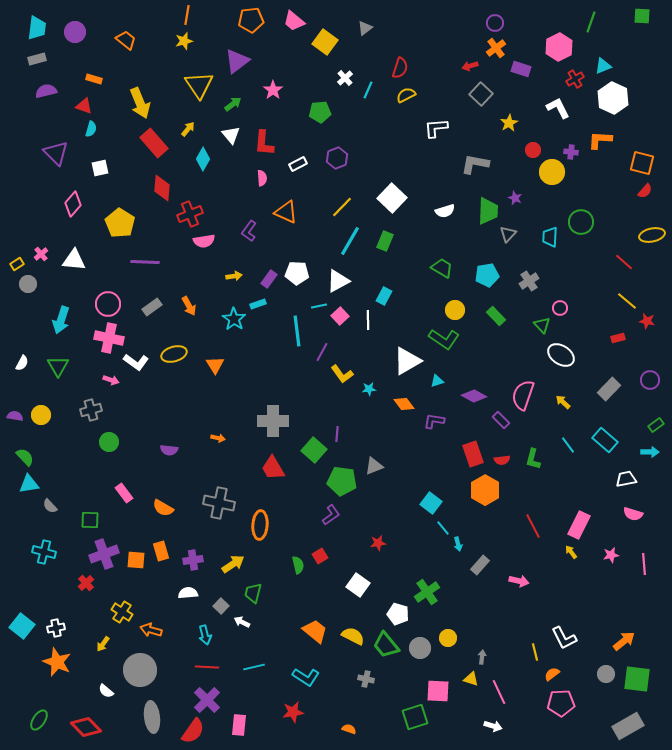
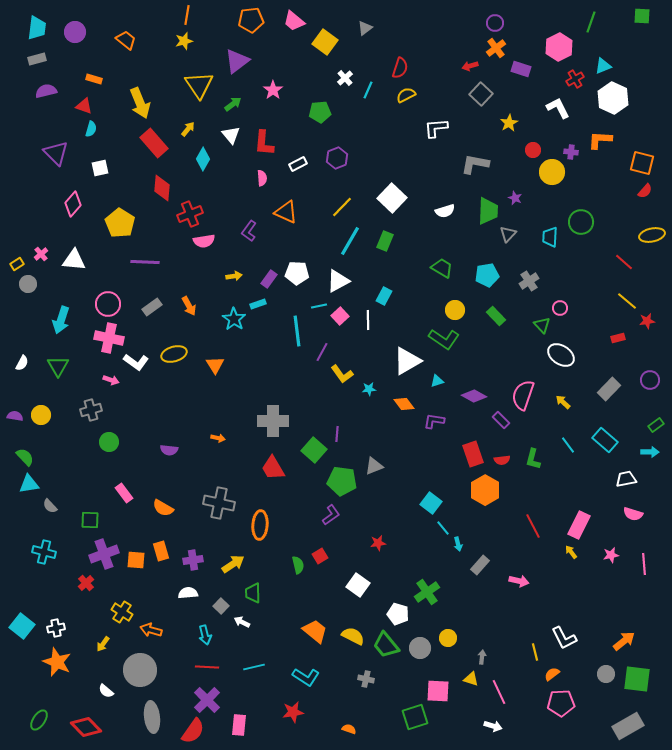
red star at (647, 321): rotated 21 degrees counterclockwise
green trapezoid at (253, 593): rotated 15 degrees counterclockwise
